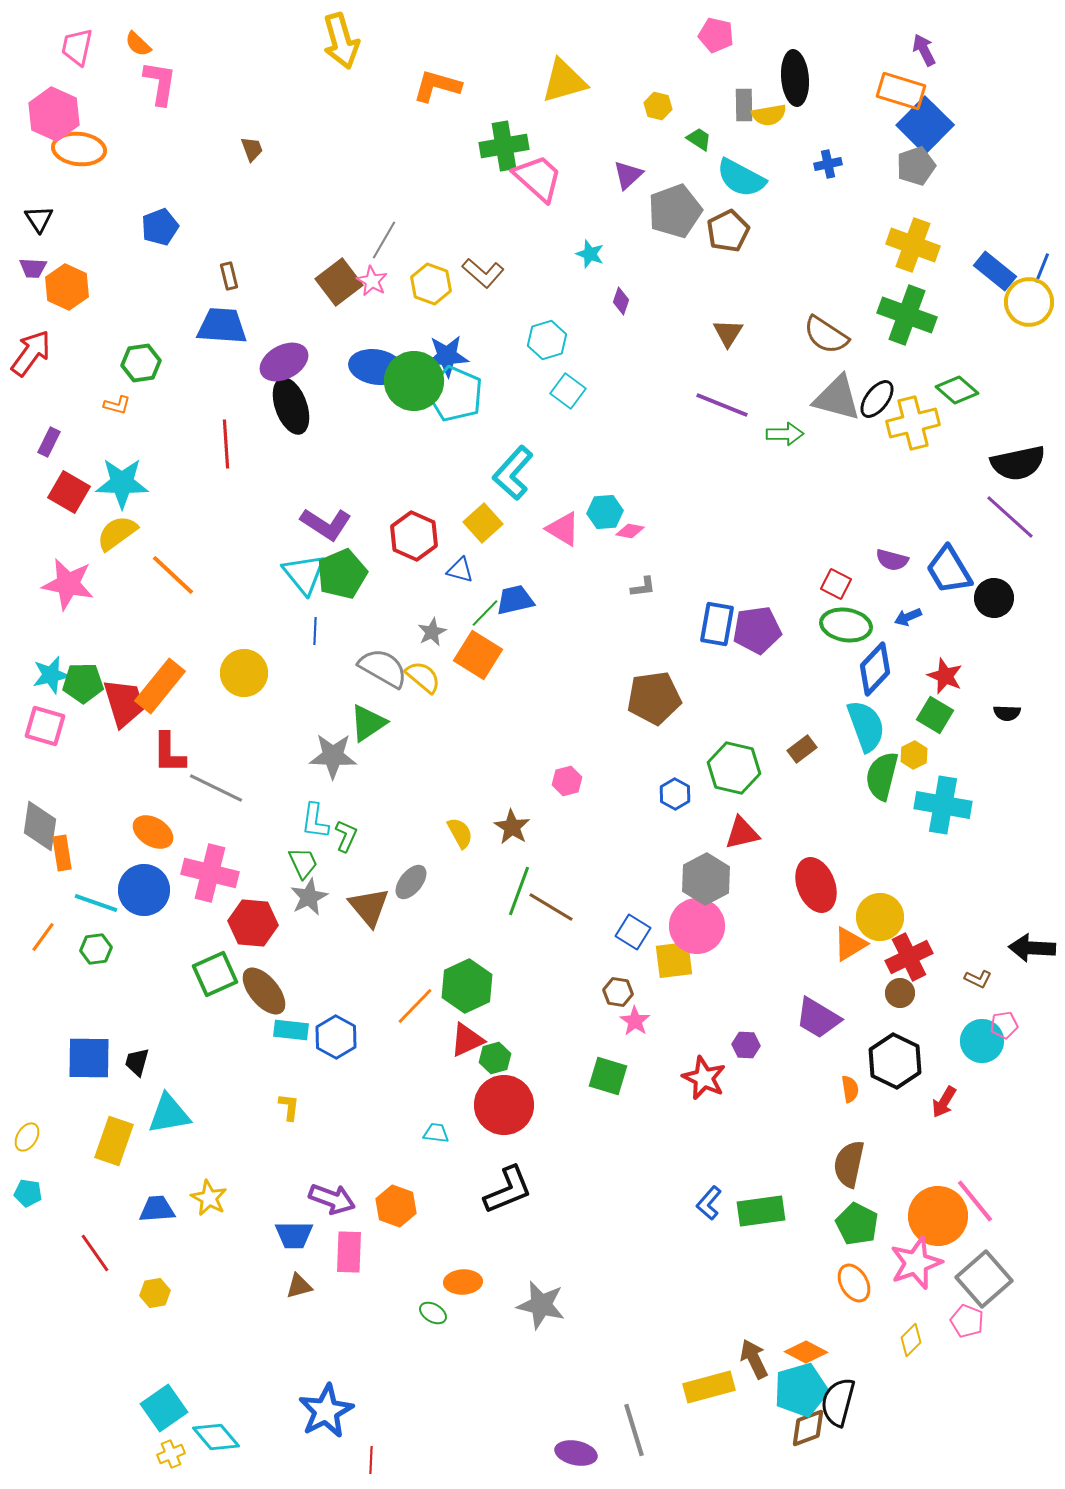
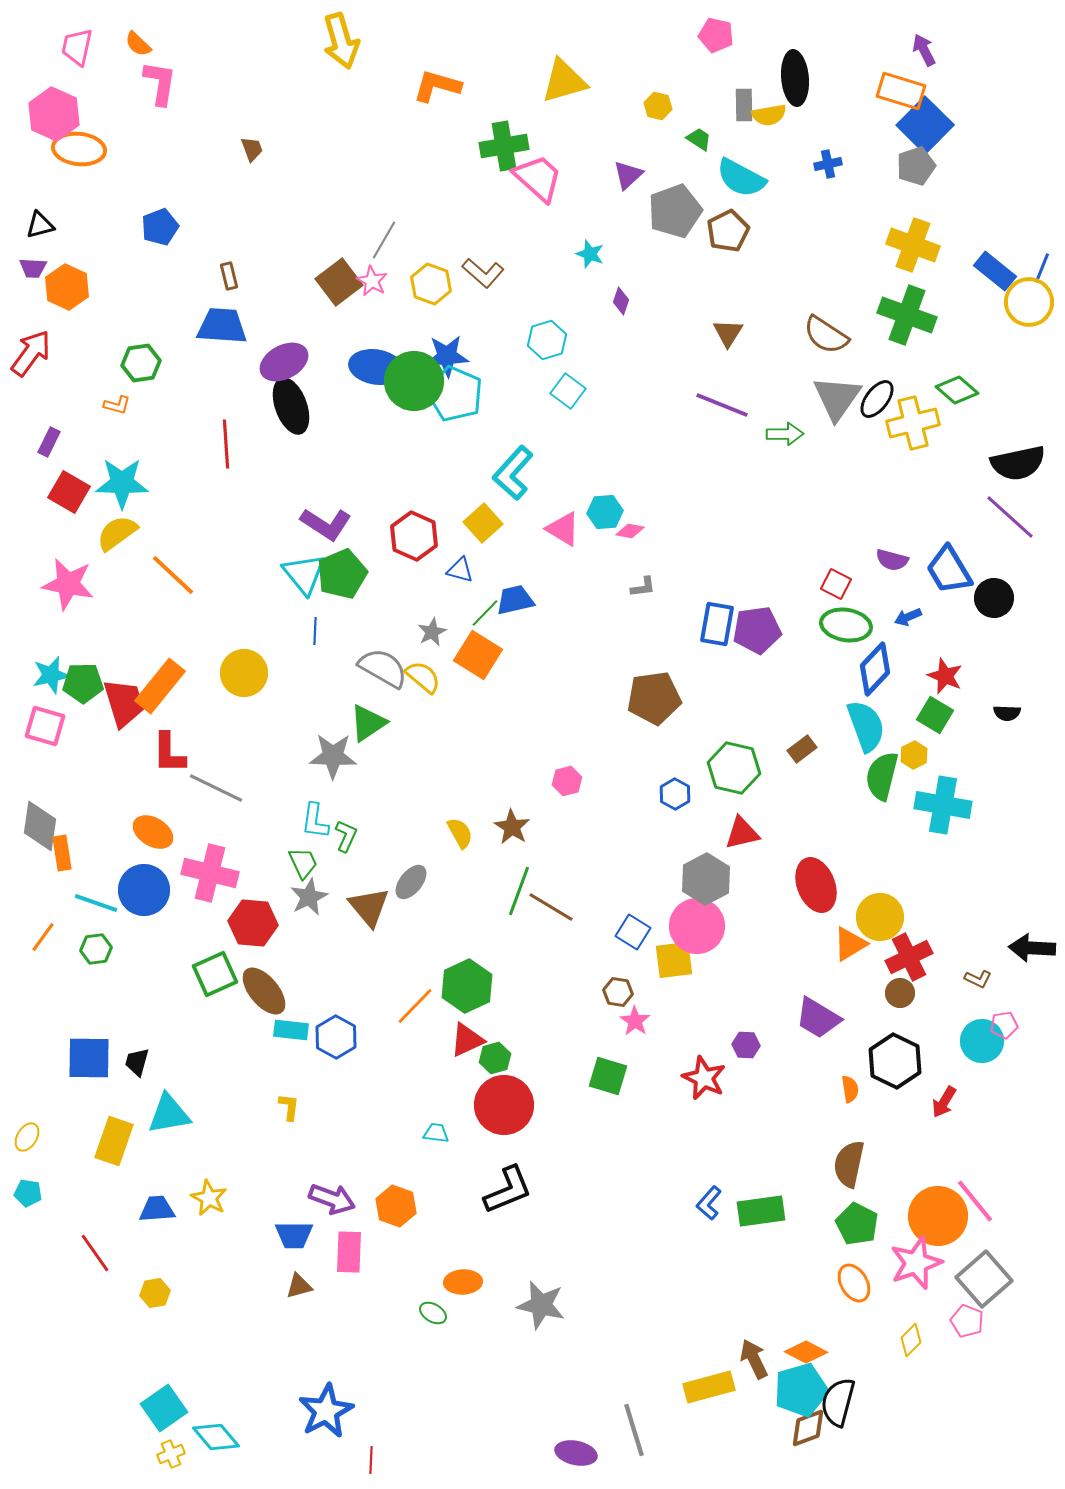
black triangle at (39, 219): moved 1 px right, 6 px down; rotated 48 degrees clockwise
gray triangle at (837, 398): rotated 50 degrees clockwise
